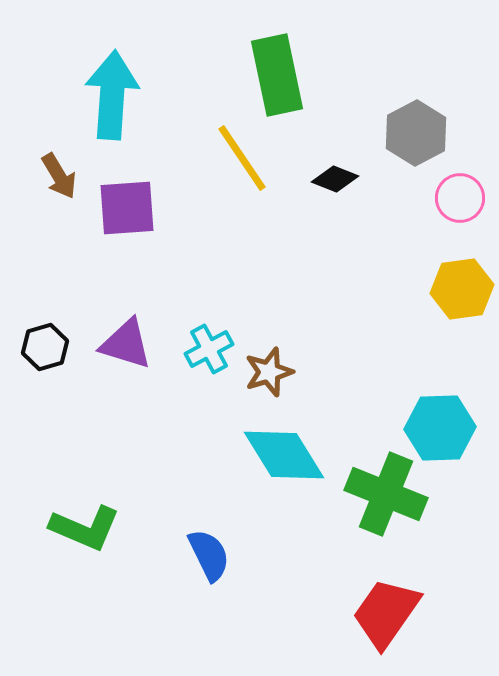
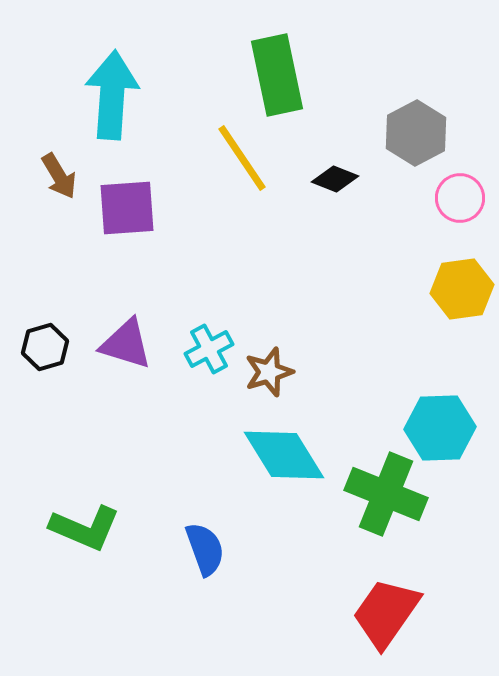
blue semicircle: moved 4 px left, 6 px up; rotated 6 degrees clockwise
